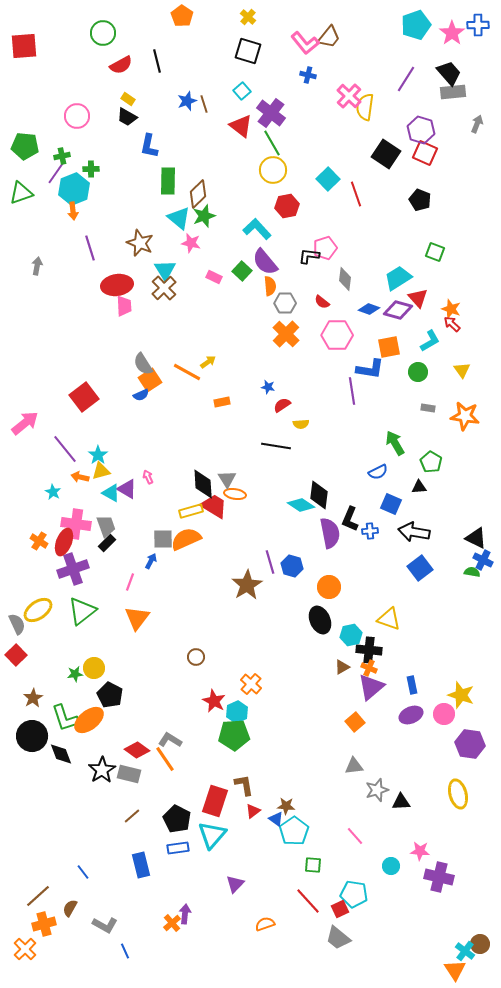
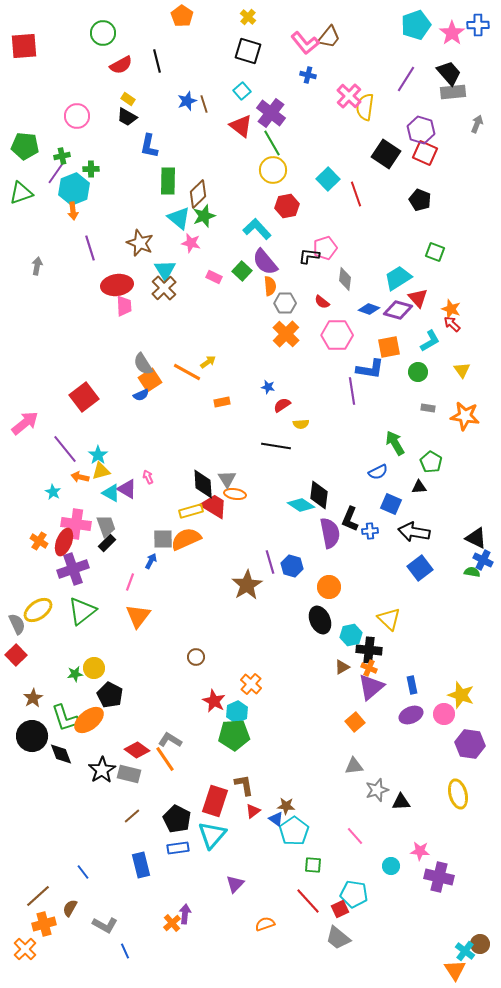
orange triangle at (137, 618): moved 1 px right, 2 px up
yellow triangle at (389, 619): rotated 25 degrees clockwise
